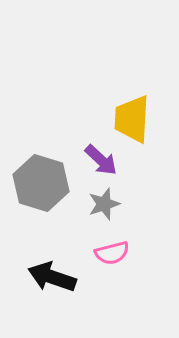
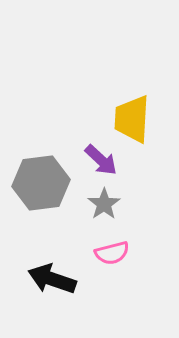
gray hexagon: rotated 24 degrees counterclockwise
gray star: rotated 16 degrees counterclockwise
black arrow: moved 2 px down
